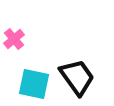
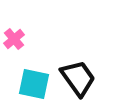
black trapezoid: moved 1 px right, 1 px down
